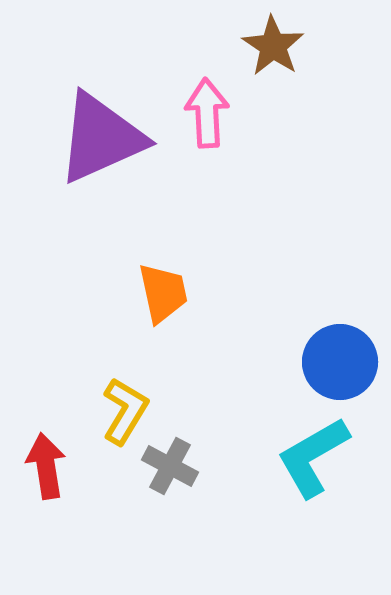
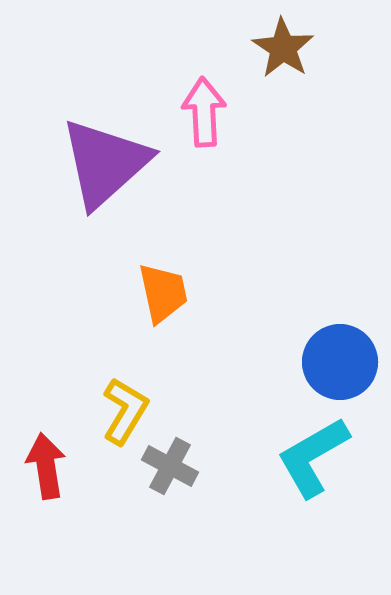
brown star: moved 10 px right, 2 px down
pink arrow: moved 3 px left, 1 px up
purple triangle: moved 4 px right, 25 px down; rotated 18 degrees counterclockwise
